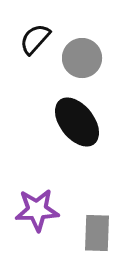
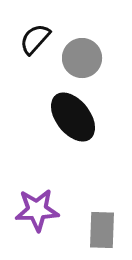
black ellipse: moved 4 px left, 5 px up
gray rectangle: moved 5 px right, 3 px up
